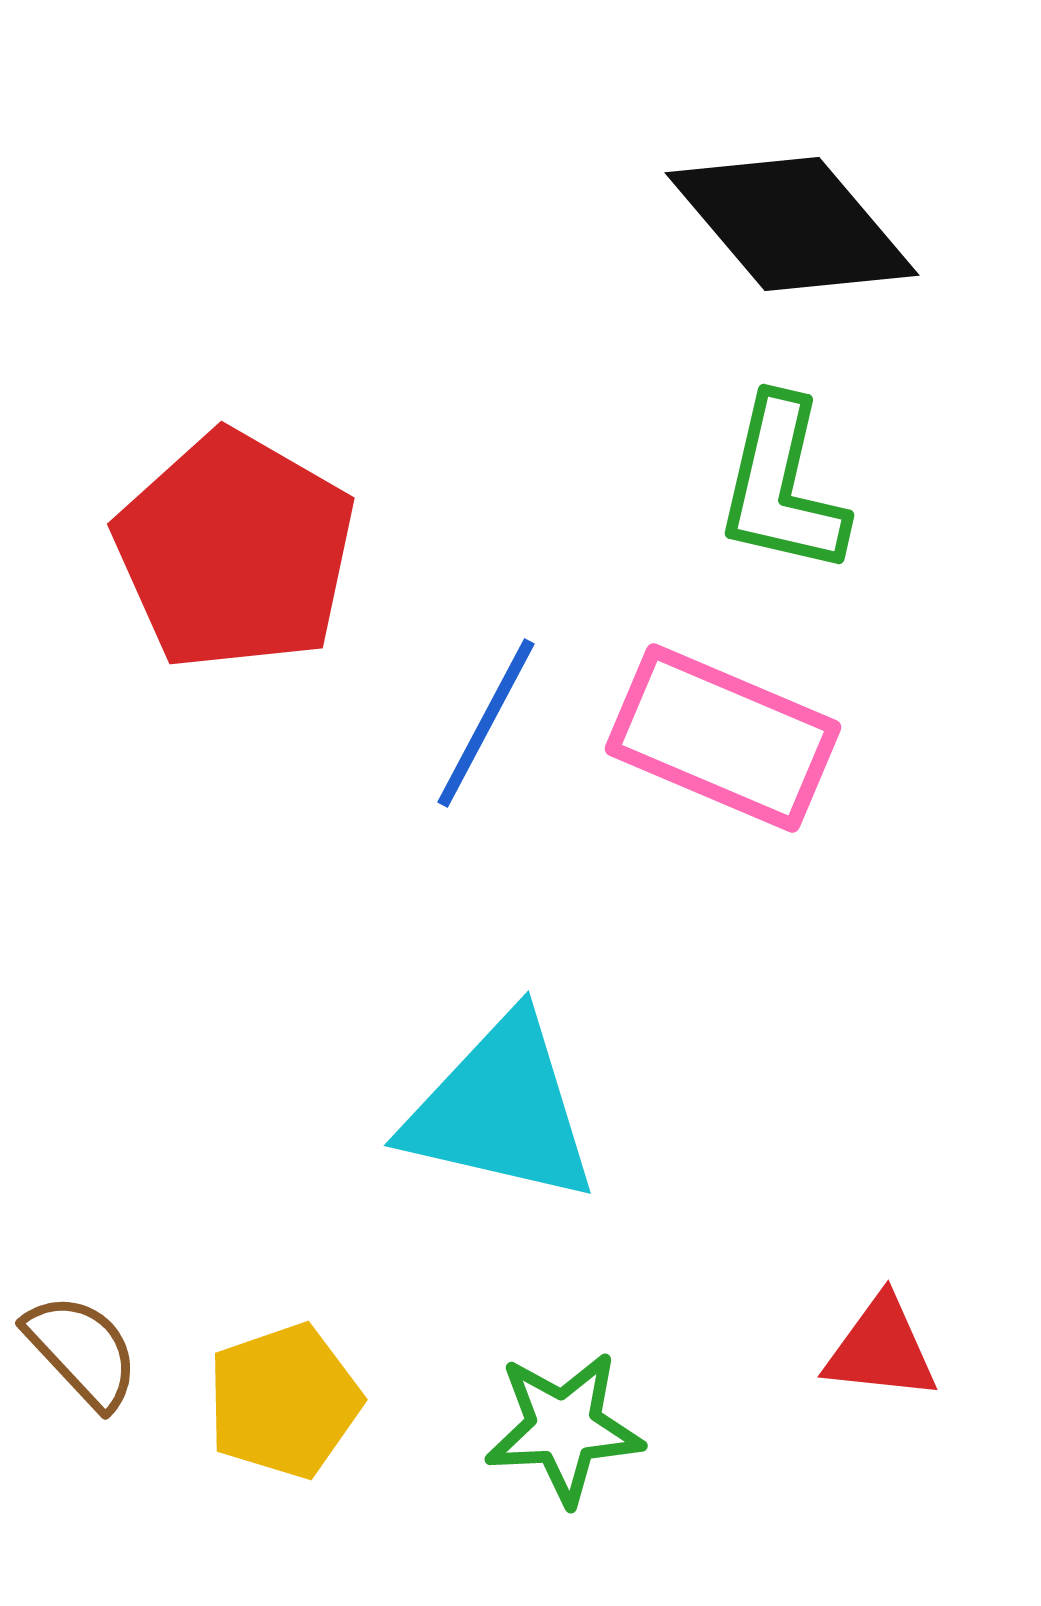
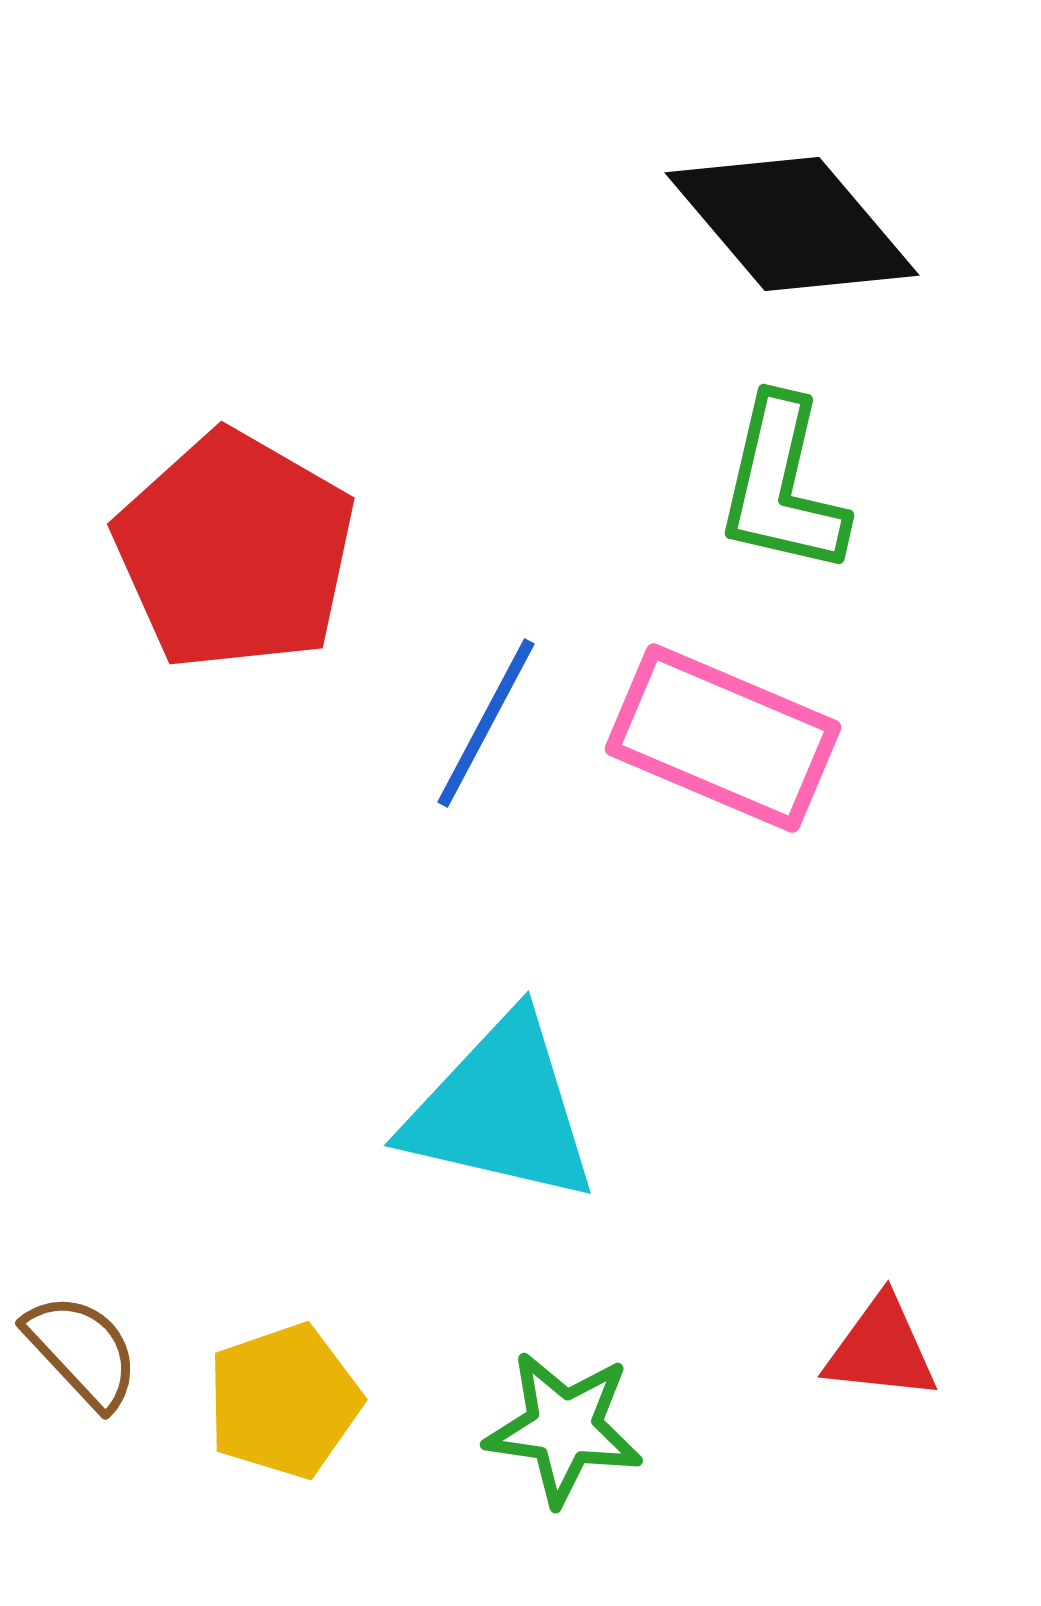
green star: rotated 11 degrees clockwise
